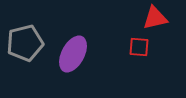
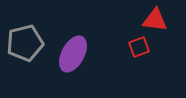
red triangle: moved 2 px down; rotated 20 degrees clockwise
red square: rotated 25 degrees counterclockwise
